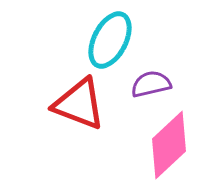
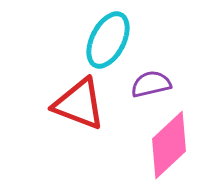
cyan ellipse: moved 2 px left
